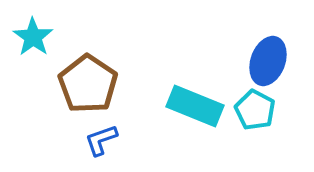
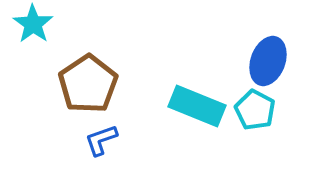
cyan star: moved 13 px up
brown pentagon: rotated 4 degrees clockwise
cyan rectangle: moved 2 px right
